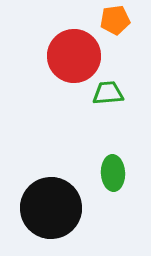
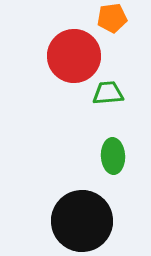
orange pentagon: moved 3 px left, 2 px up
green ellipse: moved 17 px up
black circle: moved 31 px right, 13 px down
